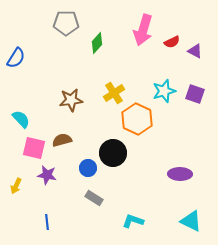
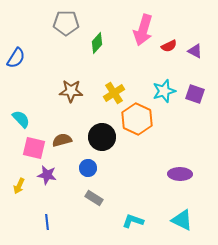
red semicircle: moved 3 px left, 4 px down
brown star: moved 9 px up; rotated 10 degrees clockwise
black circle: moved 11 px left, 16 px up
yellow arrow: moved 3 px right
cyan triangle: moved 9 px left, 1 px up
